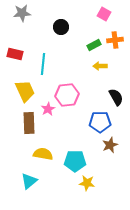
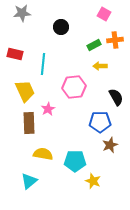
pink hexagon: moved 7 px right, 8 px up
yellow star: moved 6 px right, 2 px up; rotated 14 degrees clockwise
